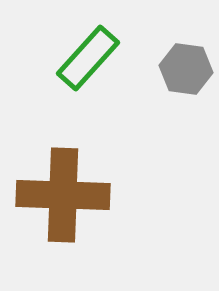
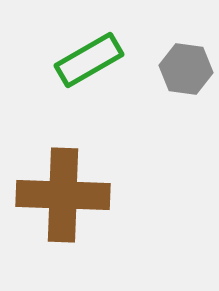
green rectangle: moved 1 px right, 2 px down; rotated 18 degrees clockwise
